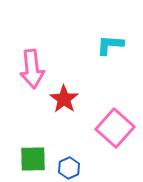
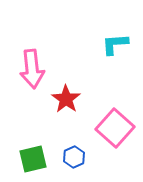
cyan L-shape: moved 5 px right, 1 px up; rotated 8 degrees counterclockwise
red star: moved 2 px right
green square: rotated 12 degrees counterclockwise
blue hexagon: moved 5 px right, 11 px up
